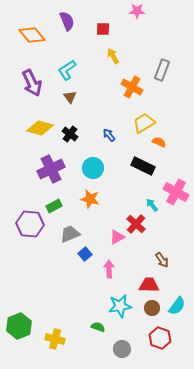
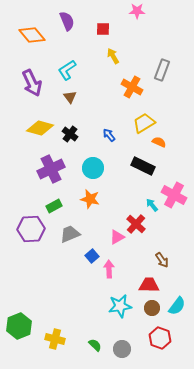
pink cross: moved 2 px left, 3 px down
purple hexagon: moved 1 px right, 5 px down; rotated 8 degrees counterclockwise
blue square: moved 7 px right, 2 px down
green semicircle: moved 3 px left, 18 px down; rotated 24 degrees clockwise
